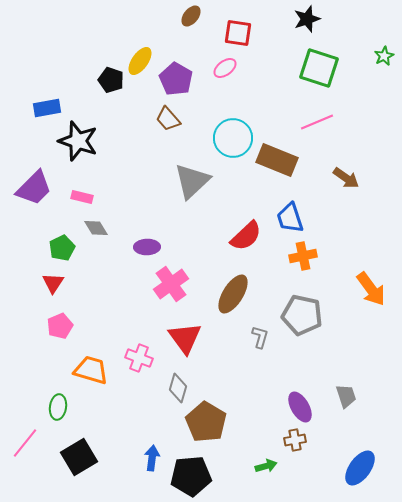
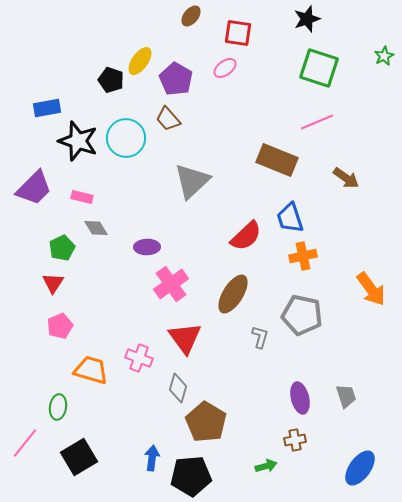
cyan circle at (233, 138): moved 107 px left
purple ellipse at (300, 407): moved 9 px up; rotated 16 degrees clockwise
